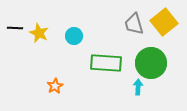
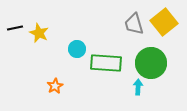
black line: rotated 14 degrees counterclockwise
cyan circle: moved 3 px right, 13 px down
